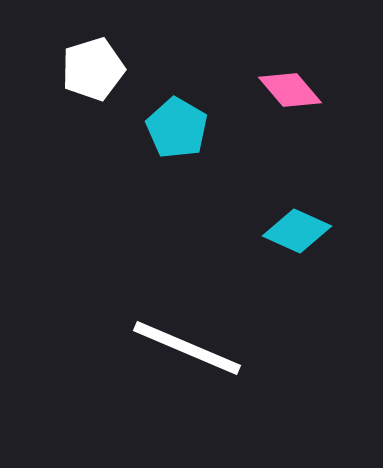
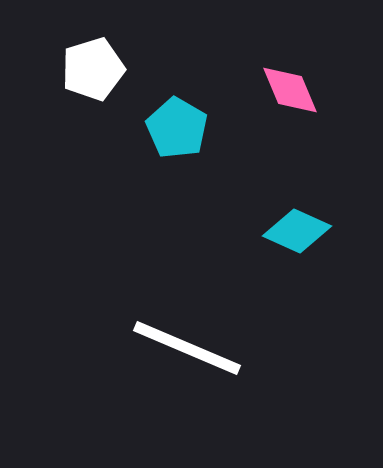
pink diamond: rotated 18 degrees clockwise
